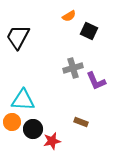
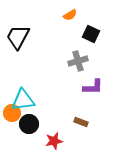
orange semicircle: moved 1 px right, 1 px up
black square: moved 2 px right, 3 px down
gray cross: moved 5 px right, 7 px up
purple L-shape: moved 3 px left, 6 px down; rotated 65 degrees counterclockwise
cyan triangle: rotated 10 degrees counterclockwise
orange circle: moved 9 px up
black circle: moved 4 px left, 5 px up
red star: moved 2 px right
